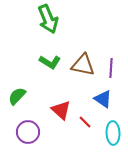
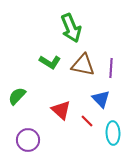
green arrow: moved 23 px right, 9 px down
blue triangle: moved 2 px left; rotated 12 degrees clockwise
red line: moved 2 px right, 1 px up
purple circle: moved 8 px down
